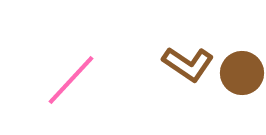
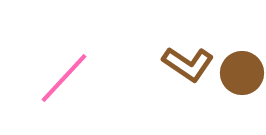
pink line: moved 7 px left, 2 px up
